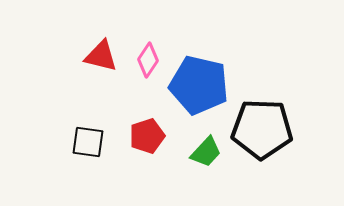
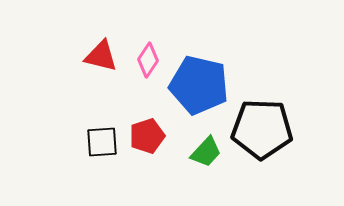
black square: moved 14 px right; rotated 12 degrees counterclockwise
